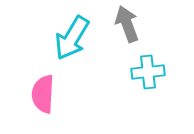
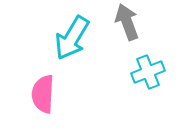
gray arrow: moved 2 px up
cyan cross: rotated 16 degrees counterclockwise
